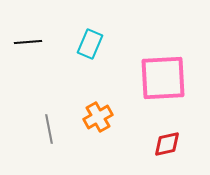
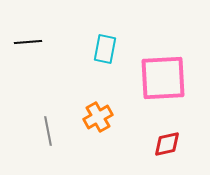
cyan rectangle: moved 15 px right, 5 px down; rotated 12 degrees counterclockwise
gray line: moved 1 px left, 2 px down
